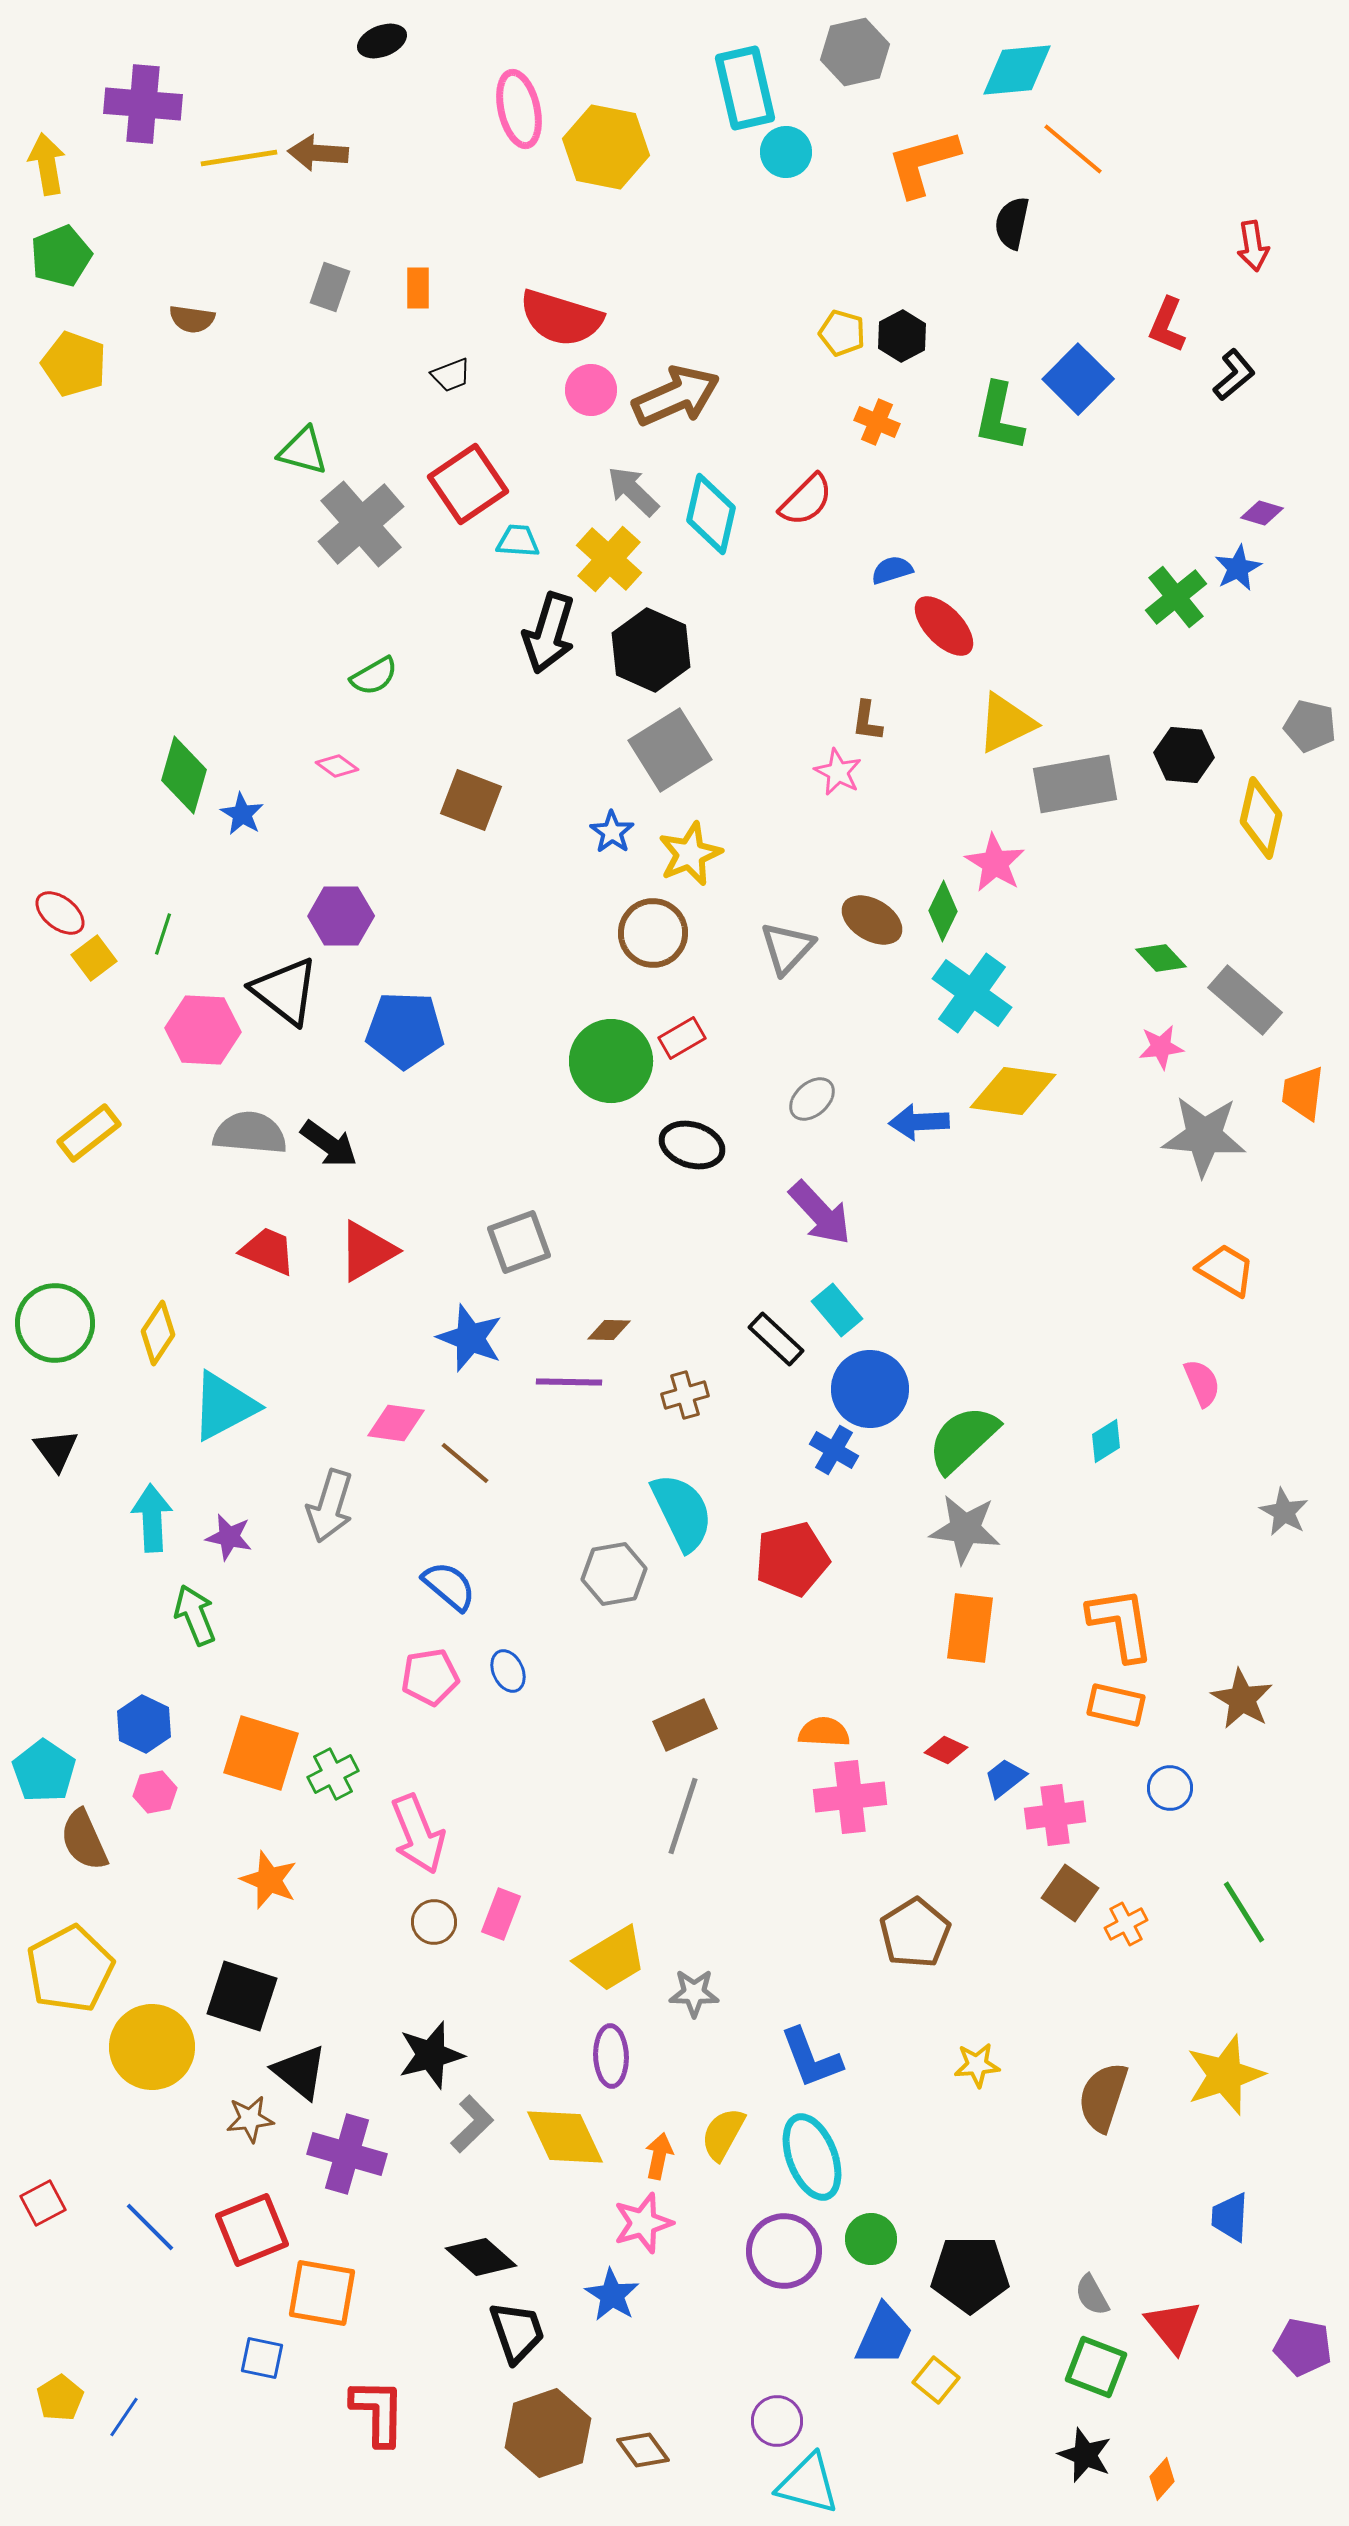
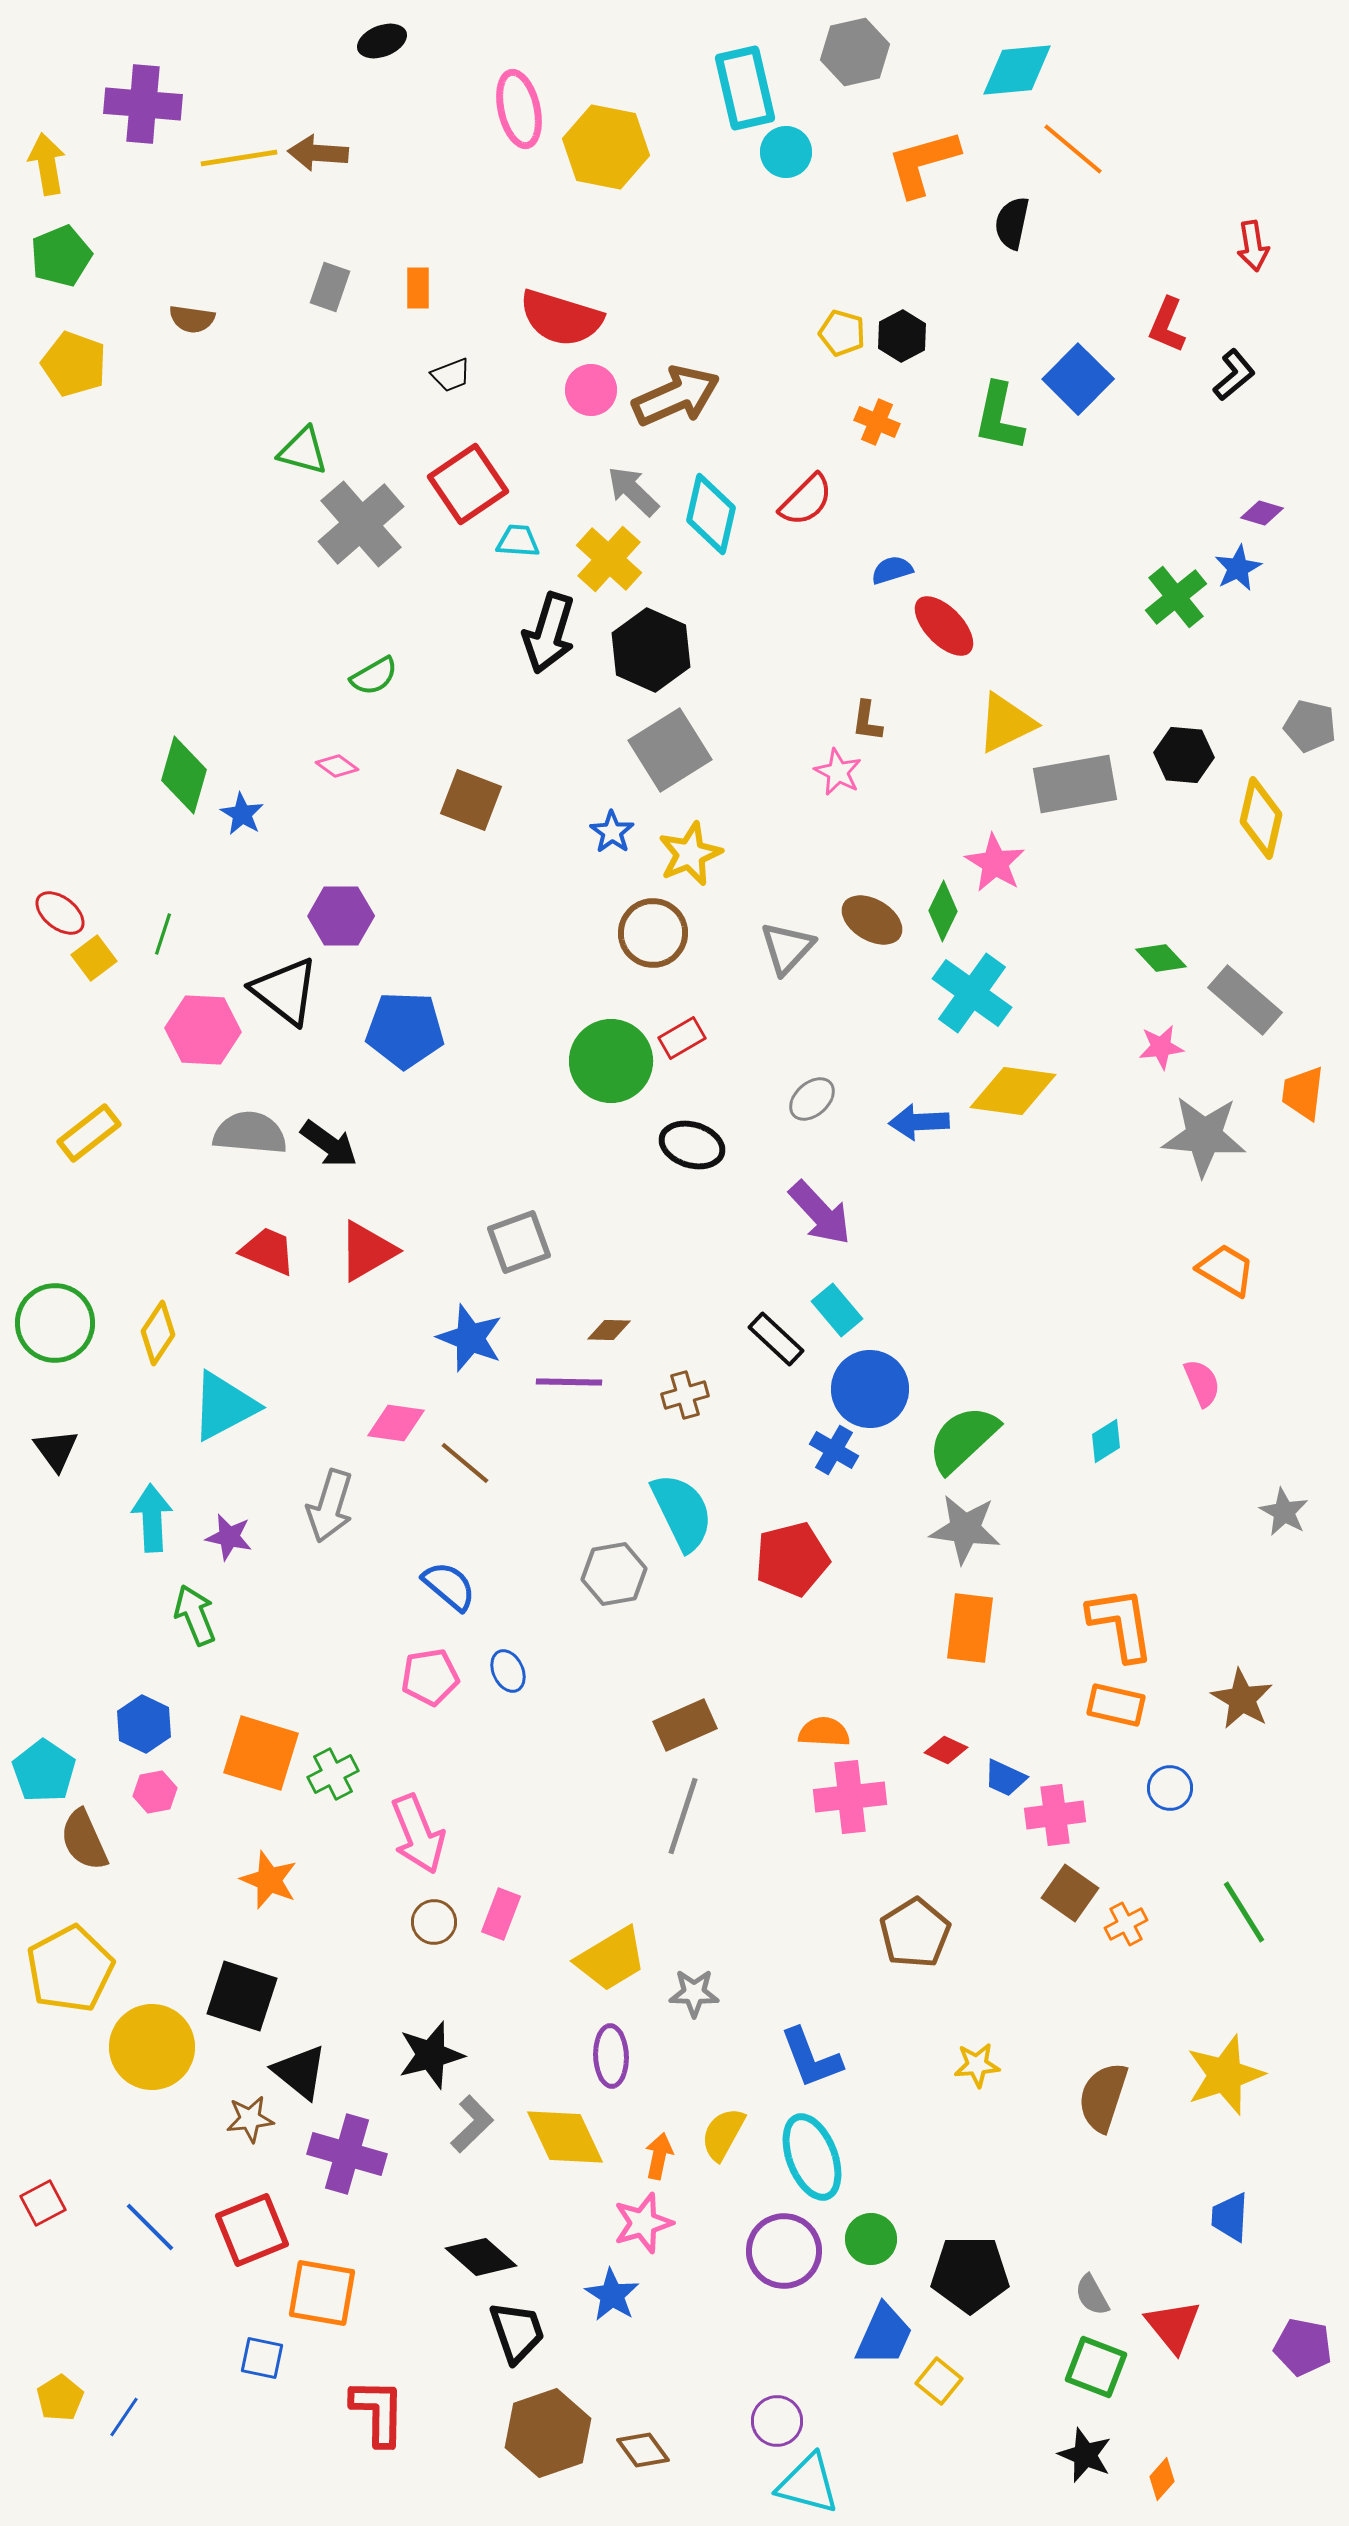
blue trapezoid at (1005, 1778): rotated 117 degrees counterclockwise
yellow square at (936, 2380): moved 3 px right, 1 px down
